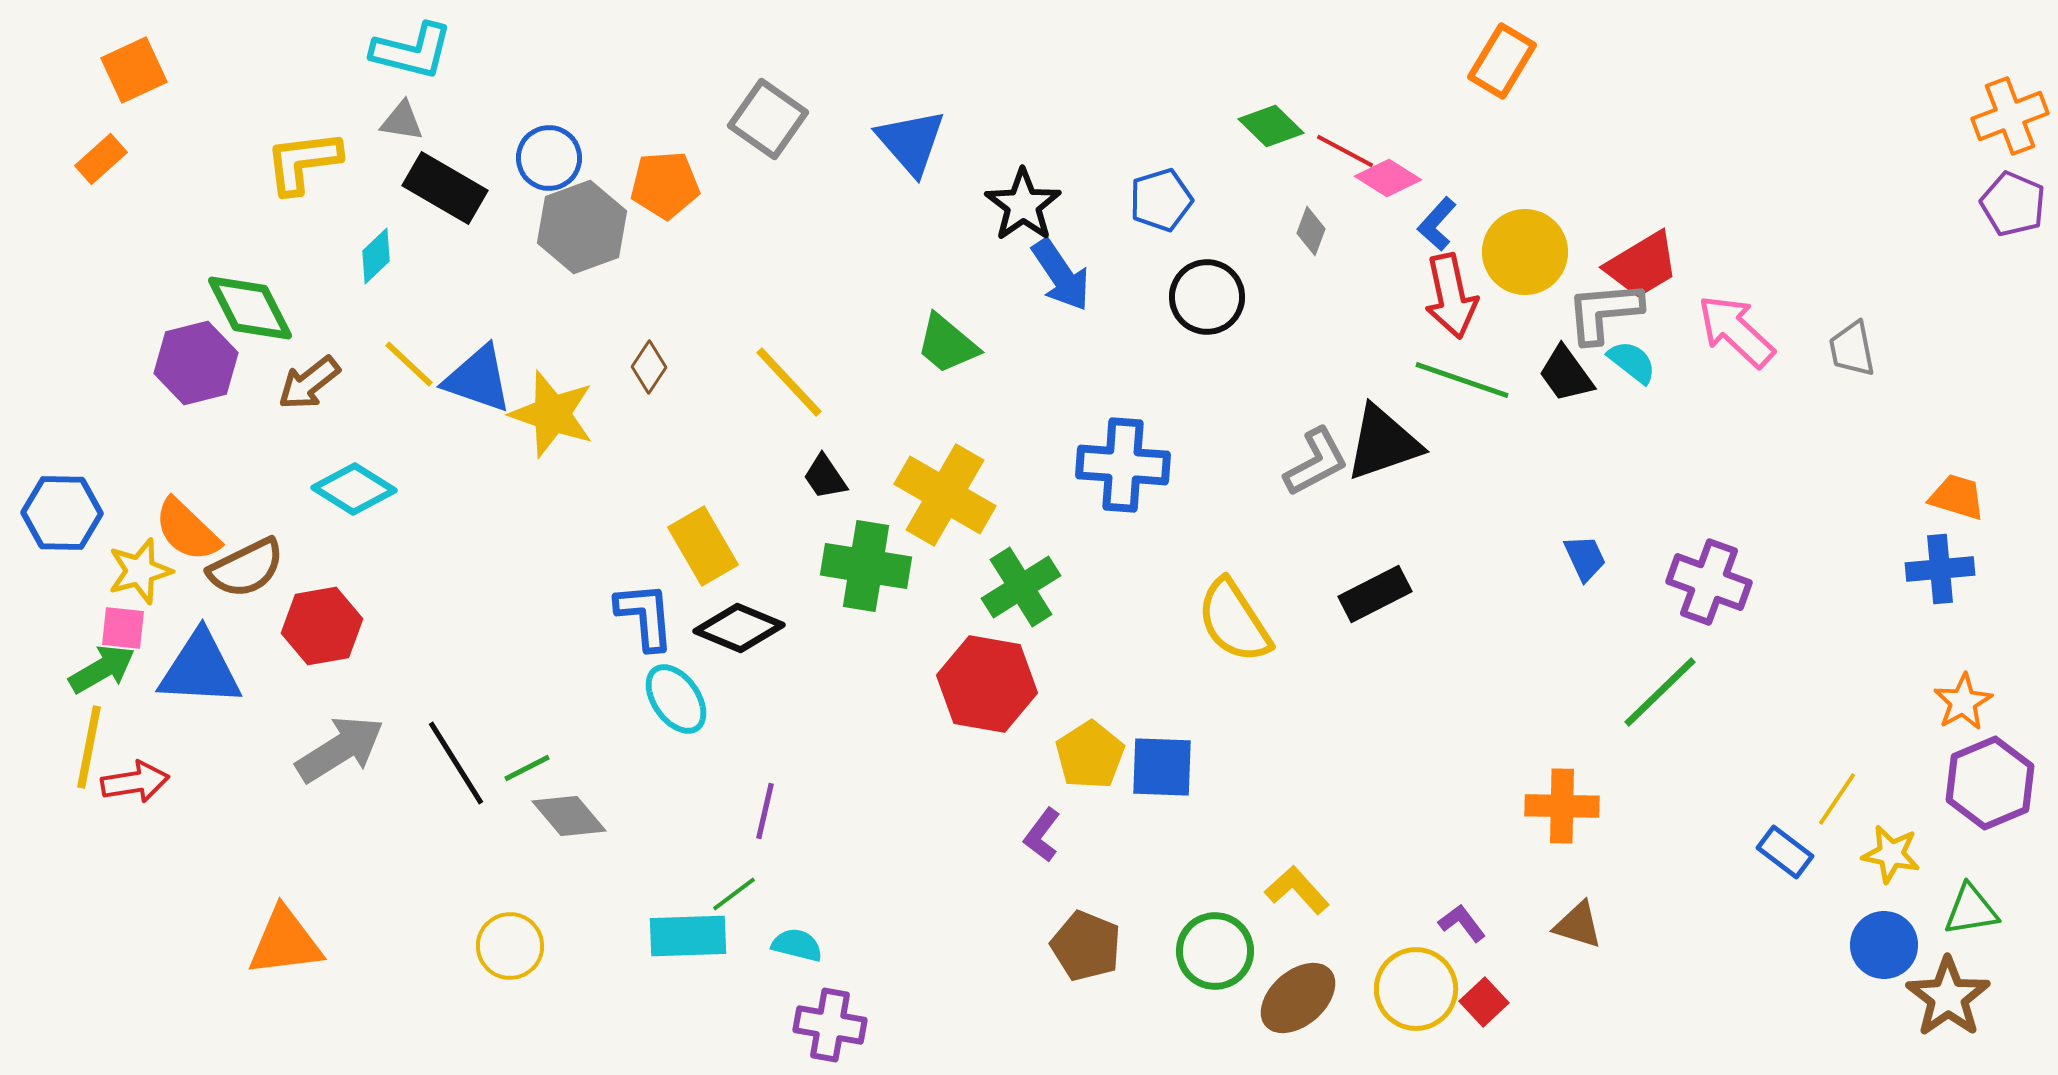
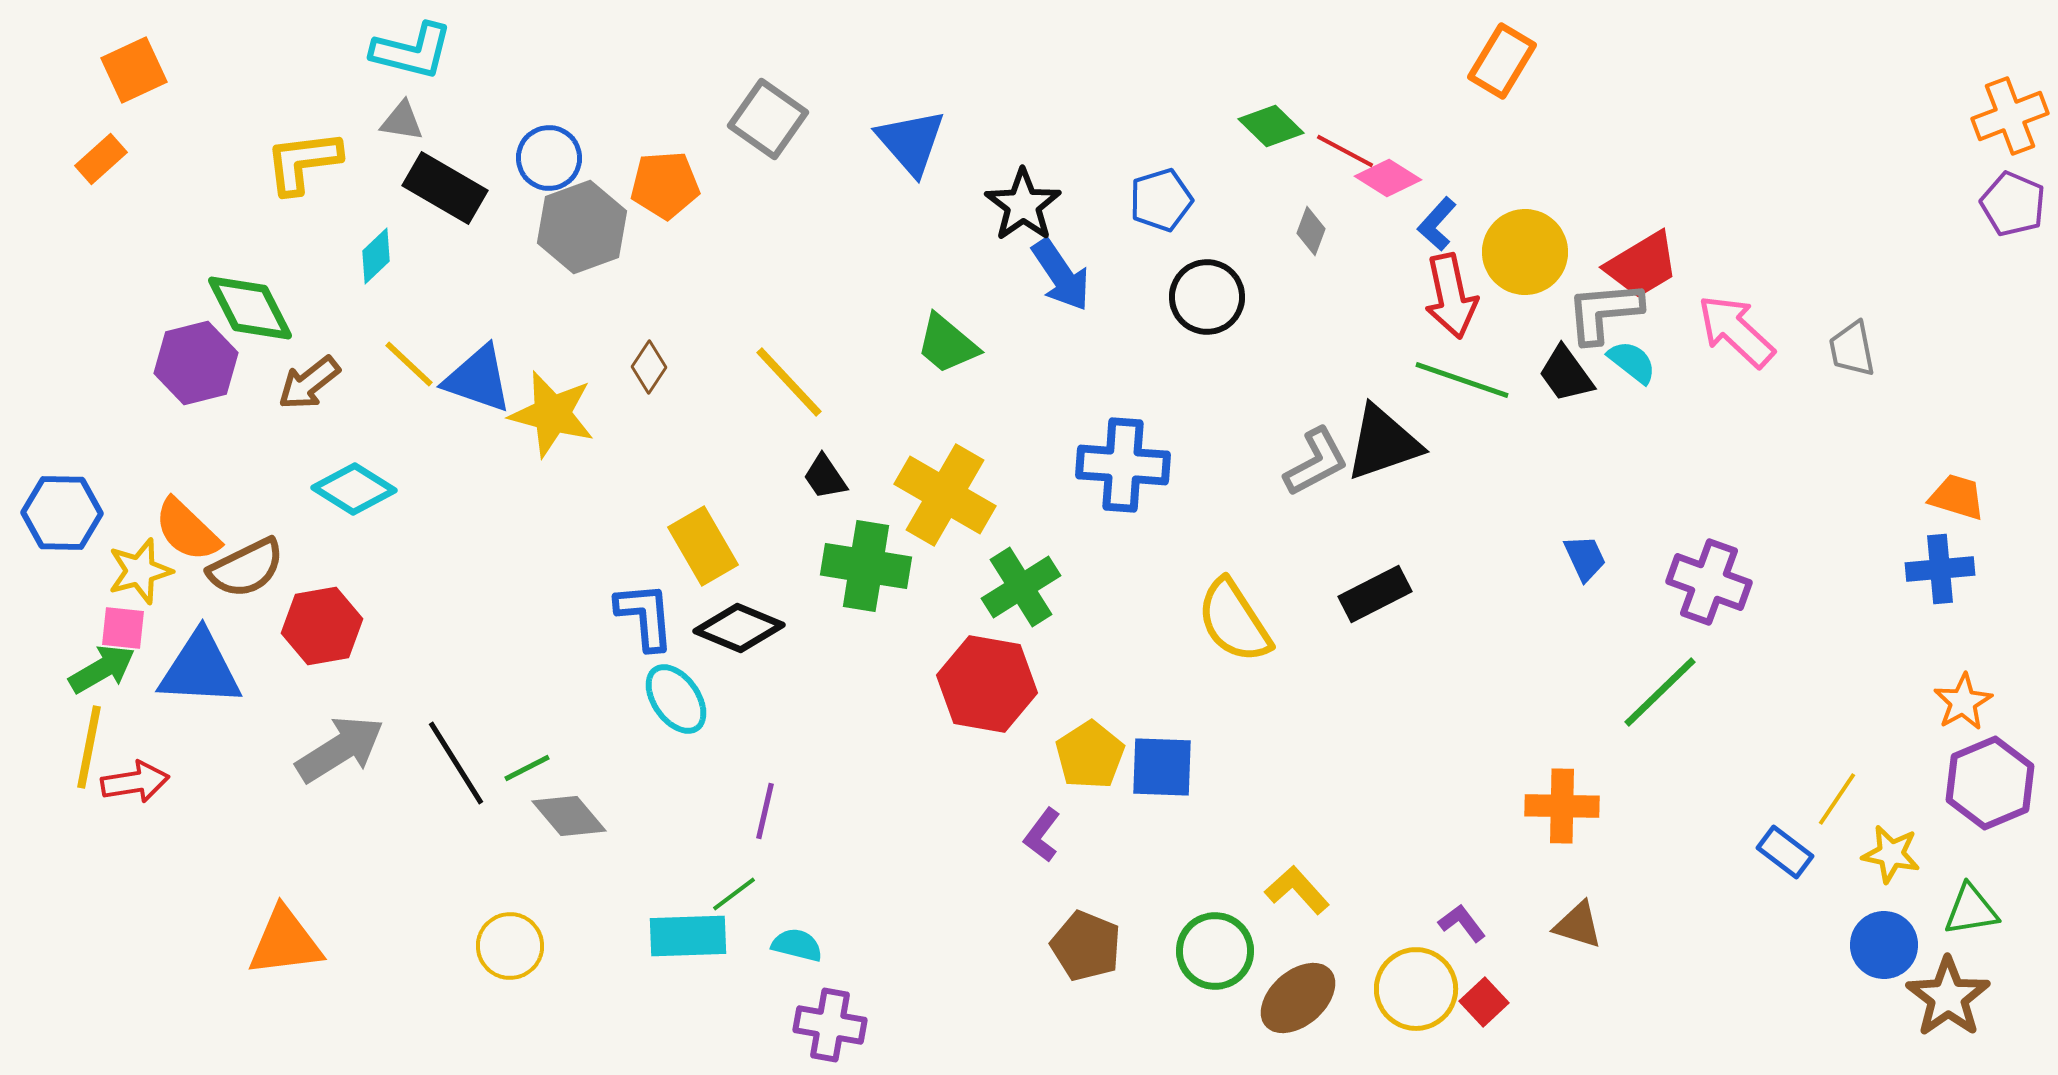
yellow star at (552, 414): rotated 4 degrees counterclockwise
